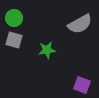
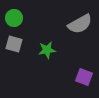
gray square: moved 4 px down
purple square: moved 2 px right, 8 px up
